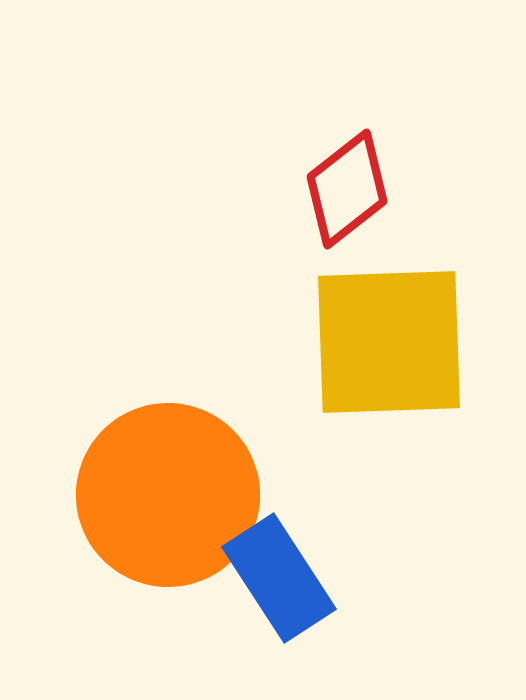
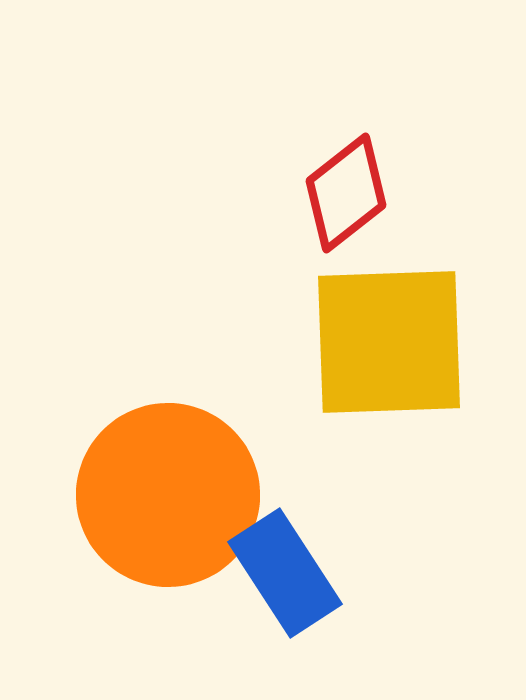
red diamond: moved 1 px left, 4 px down
blue rectangle: moved 6 px right, 5 px up
